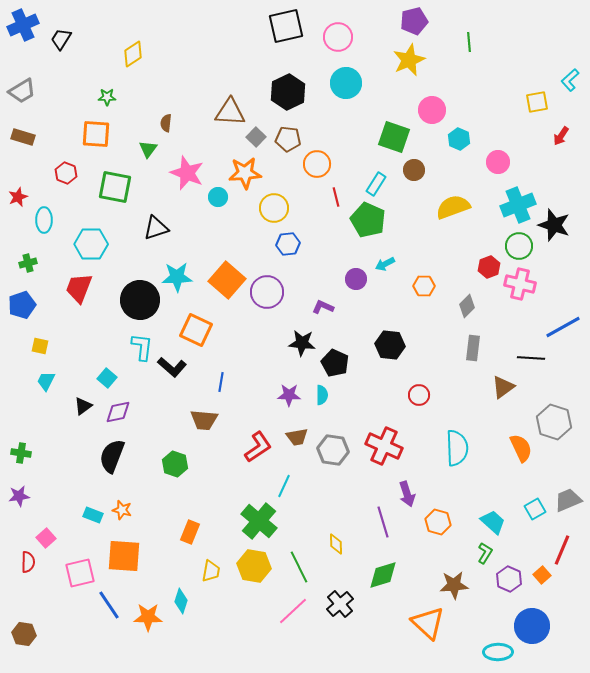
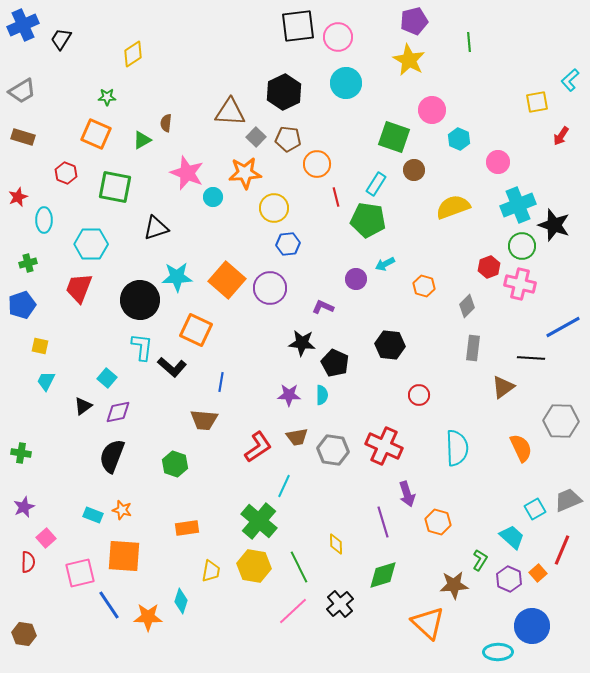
black square at (286, 26): moved 12 px right; rotated 6 degrees clockwise
yellow star at (409, 60): rotated 20 degrees counterclockwise
black hexagon at (288, 92): moved 4 px left
orange square at (96, 134): rotated 20 degrees clockwise
green triangle at (148, 149): moved 6 px left, 9 px up; rotated 24 degrees clockwise
cyan circle at (218, 197): moved 5 px left
green pentagon at (368, 220): rotated 16 degrees counterclockwise
green circle at (519, 246): moved 3 px right
orange hexagon at (424, 286): rotated 15 degrees clockwise
purple circle at (267, 292): moved 3 px right, 4 px up
gray hexagon at (554, 422): moved 7 px right, 1 px up; rotated 16 degrees counterclockwise
purple star at (19, 496): moved 5 px right, 11 px down; rotated 15 degrees counterclockwise
cyan trapezoid at (493, 522): moved 19 px right, 15 px down
orange rectangle at (190, 532): moved 3 px left, 4 px up; rotated 60 degrees clockwise
green L-shape at (485, 553): moved 5 px left, 7 px down
orange square at (542, 575): moved 4 px left, 2 px up
